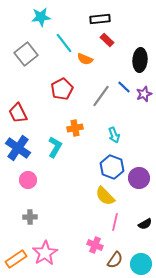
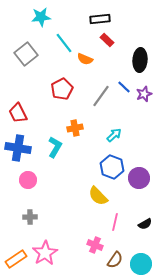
cyan arrow: rotated 112 degrees counterclockwise
blue cross: rotated 25 degrees counterclockwise
yellow semicircle: moved 7 px left
